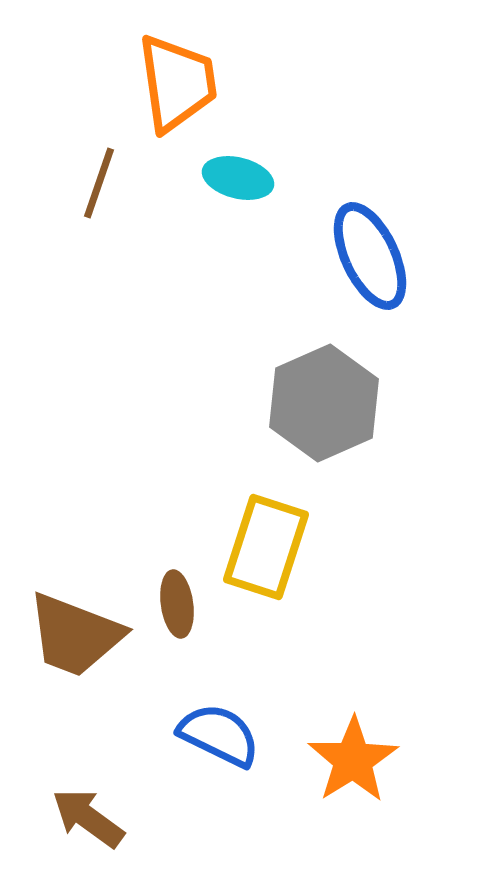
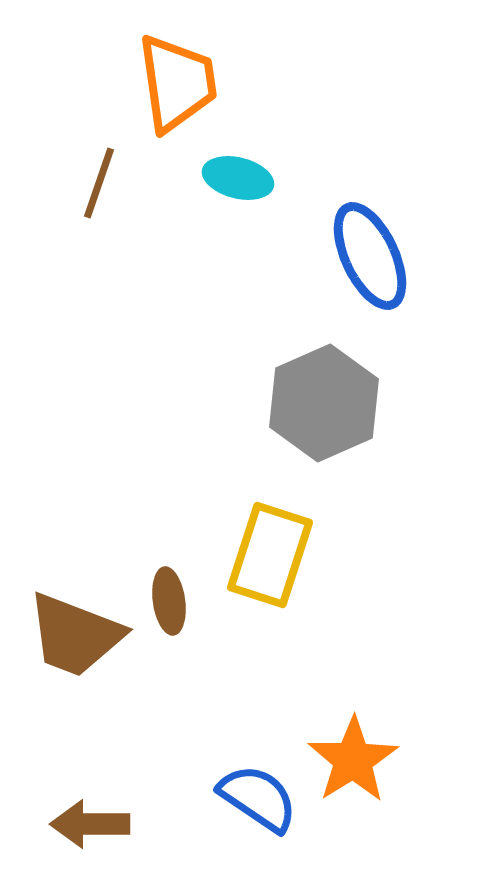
yellow rectangle: moved 4 px right, 8 px down
brown ellipse: moved 8 px left, 3 px up
blue semicircle: moved 39 px right, 63 px down; rotated 8 degrees clockwise
brown arrow: moved 2 px right, 6 px down; rotated 36 degrees counterclockwise
